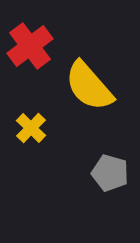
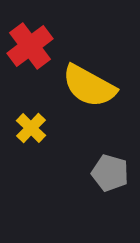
yellow semicircle: rotated 20 degrees counterclockwise
